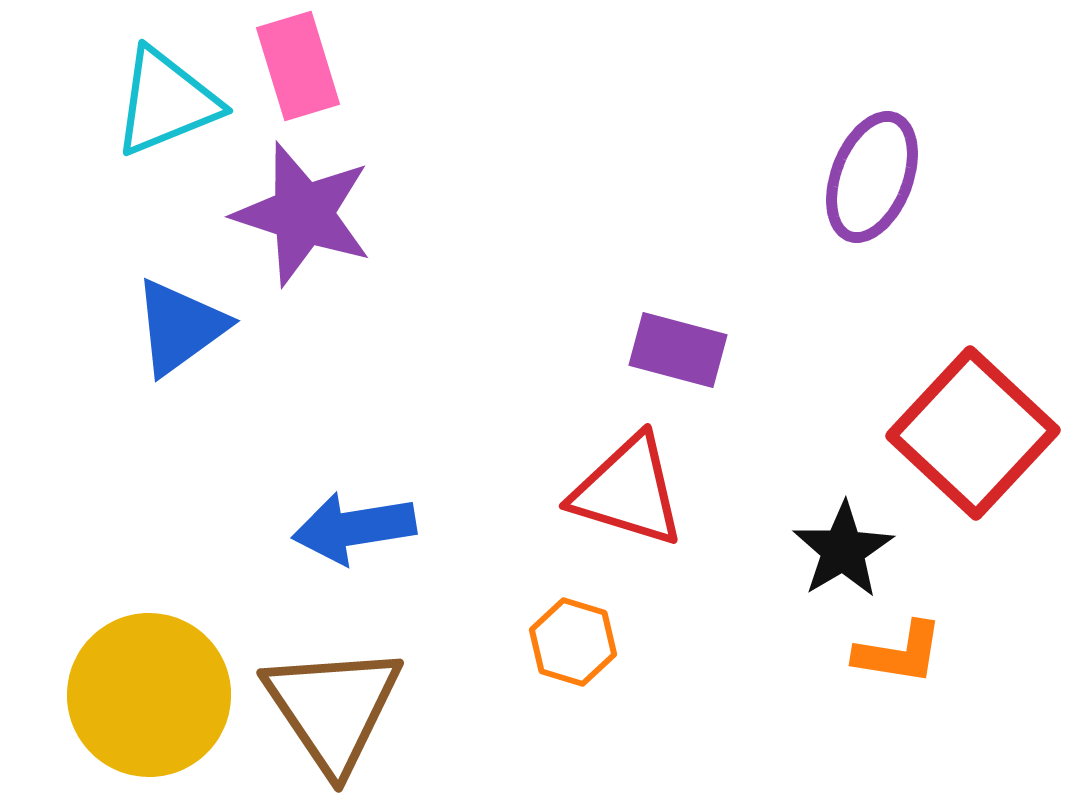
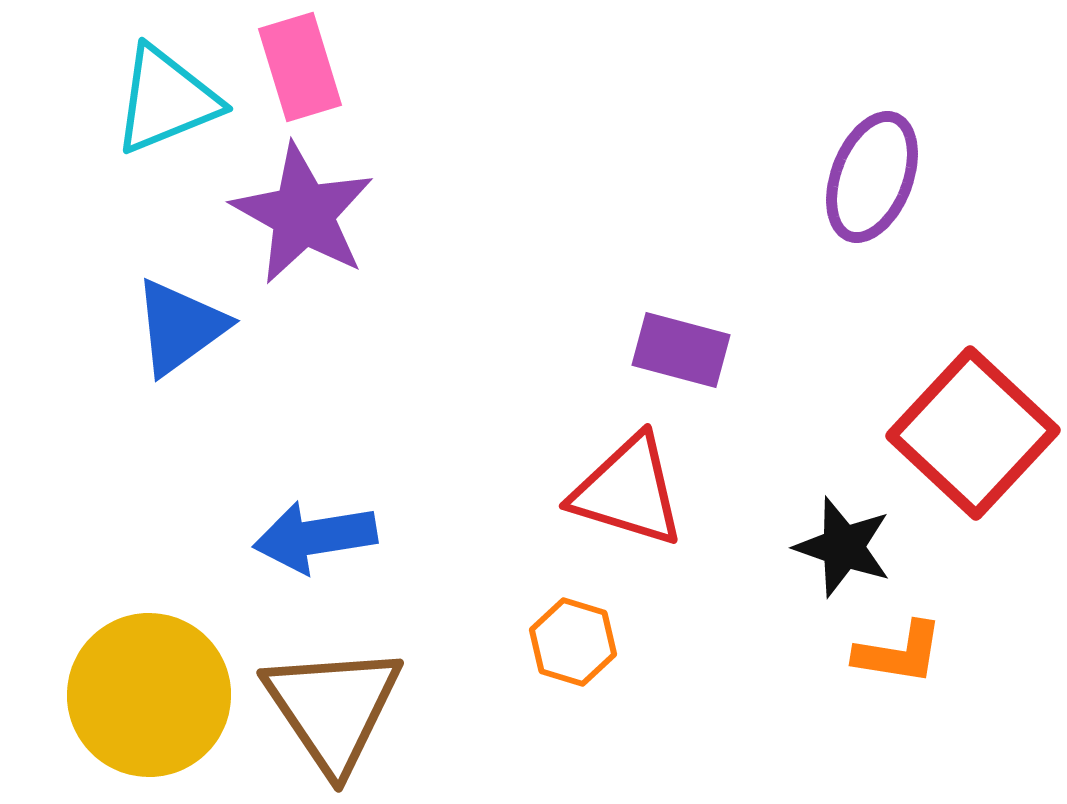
pink rectangle: moved 2 px right, 1 px down
cyan triangle: moved 2 px up
purple star: rotated 11 degrees clockwise
purple rectangle: moved 3 px right
blue arrow: moved 39 px left, 9 px down
black star: moved 3 px up; rotated 22 degrees counterclockwise
